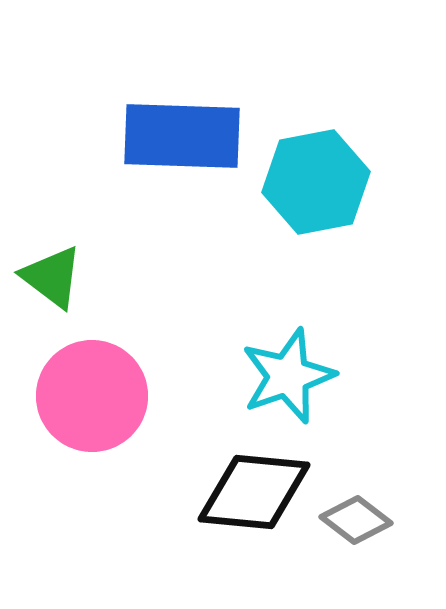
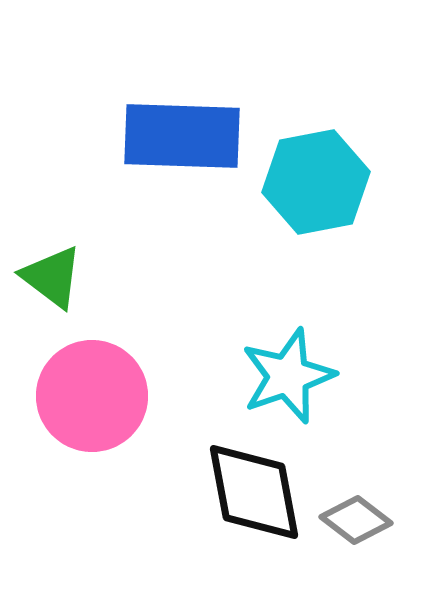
black diamond: rotated 74 degrees clockwise
